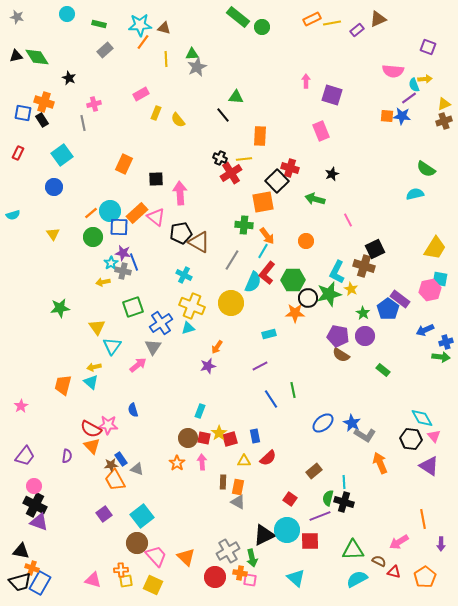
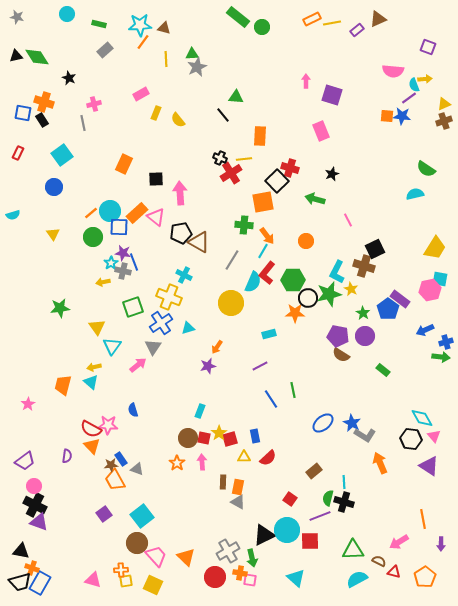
yellow cross at (192, 306): moved 23 px left, 9 px up
pink star at (21, 406): moved 7 px right, 2 px up
purple trapezoid at (25, 456): moved 5 px down; rotated 15 degrees clockwise
yellow triangle at (244, 461): moved 4 px up
